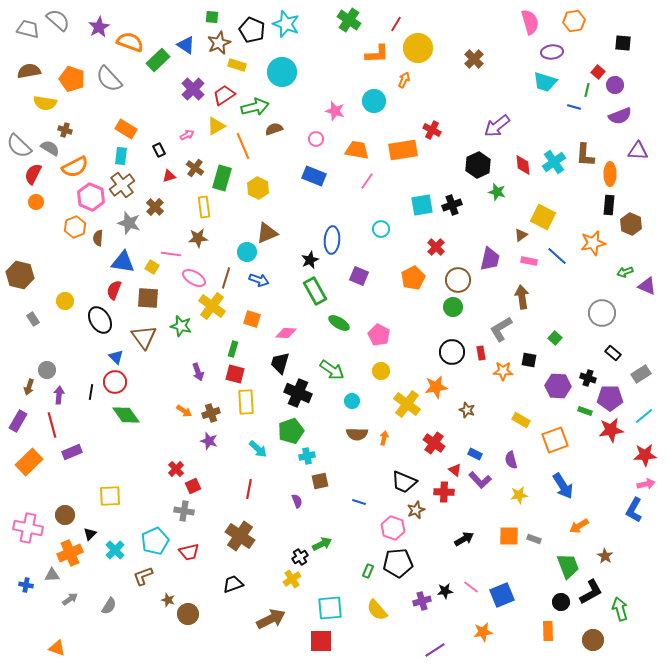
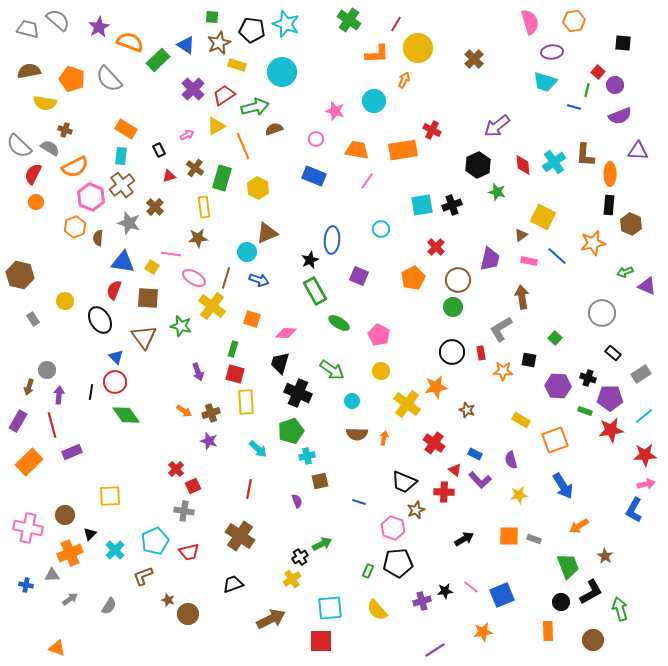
black pentagon at (252, 30): rotated 15 degrees counterclockwise
